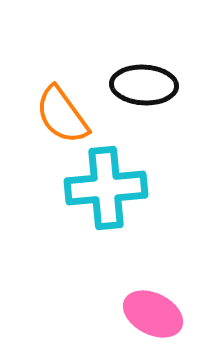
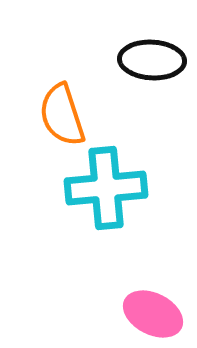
black ellipse: moved 8 px right, 25 px up
orange semicircle: rotated 18 degrees clockwise
